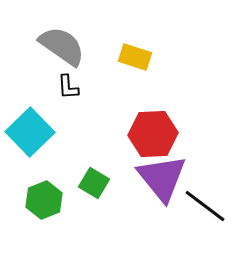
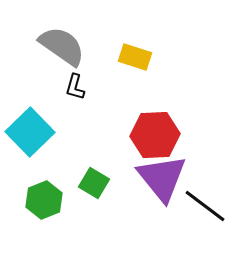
black L-shape: moved 7 px right; rotated 20 degrees clockwise
red hexagon: moved 2 px right, 1 px down
